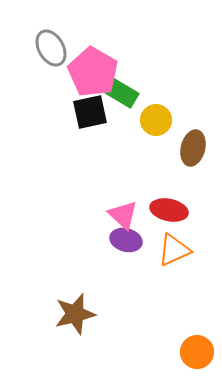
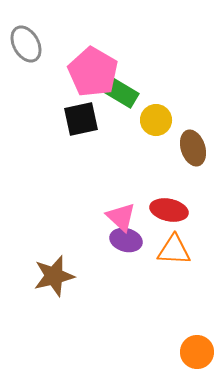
gray ellipse: moved 25 px left, 4 px up
black square: moved 9 px left, 7 px down
brown ellipse: rotated 32 degrees counterclockwise
pink triangle: moved 2 px left, 2 px down
orange triangle: rotated 27 degrees clockwise
brown star: moved 21 px left, 38 px up
